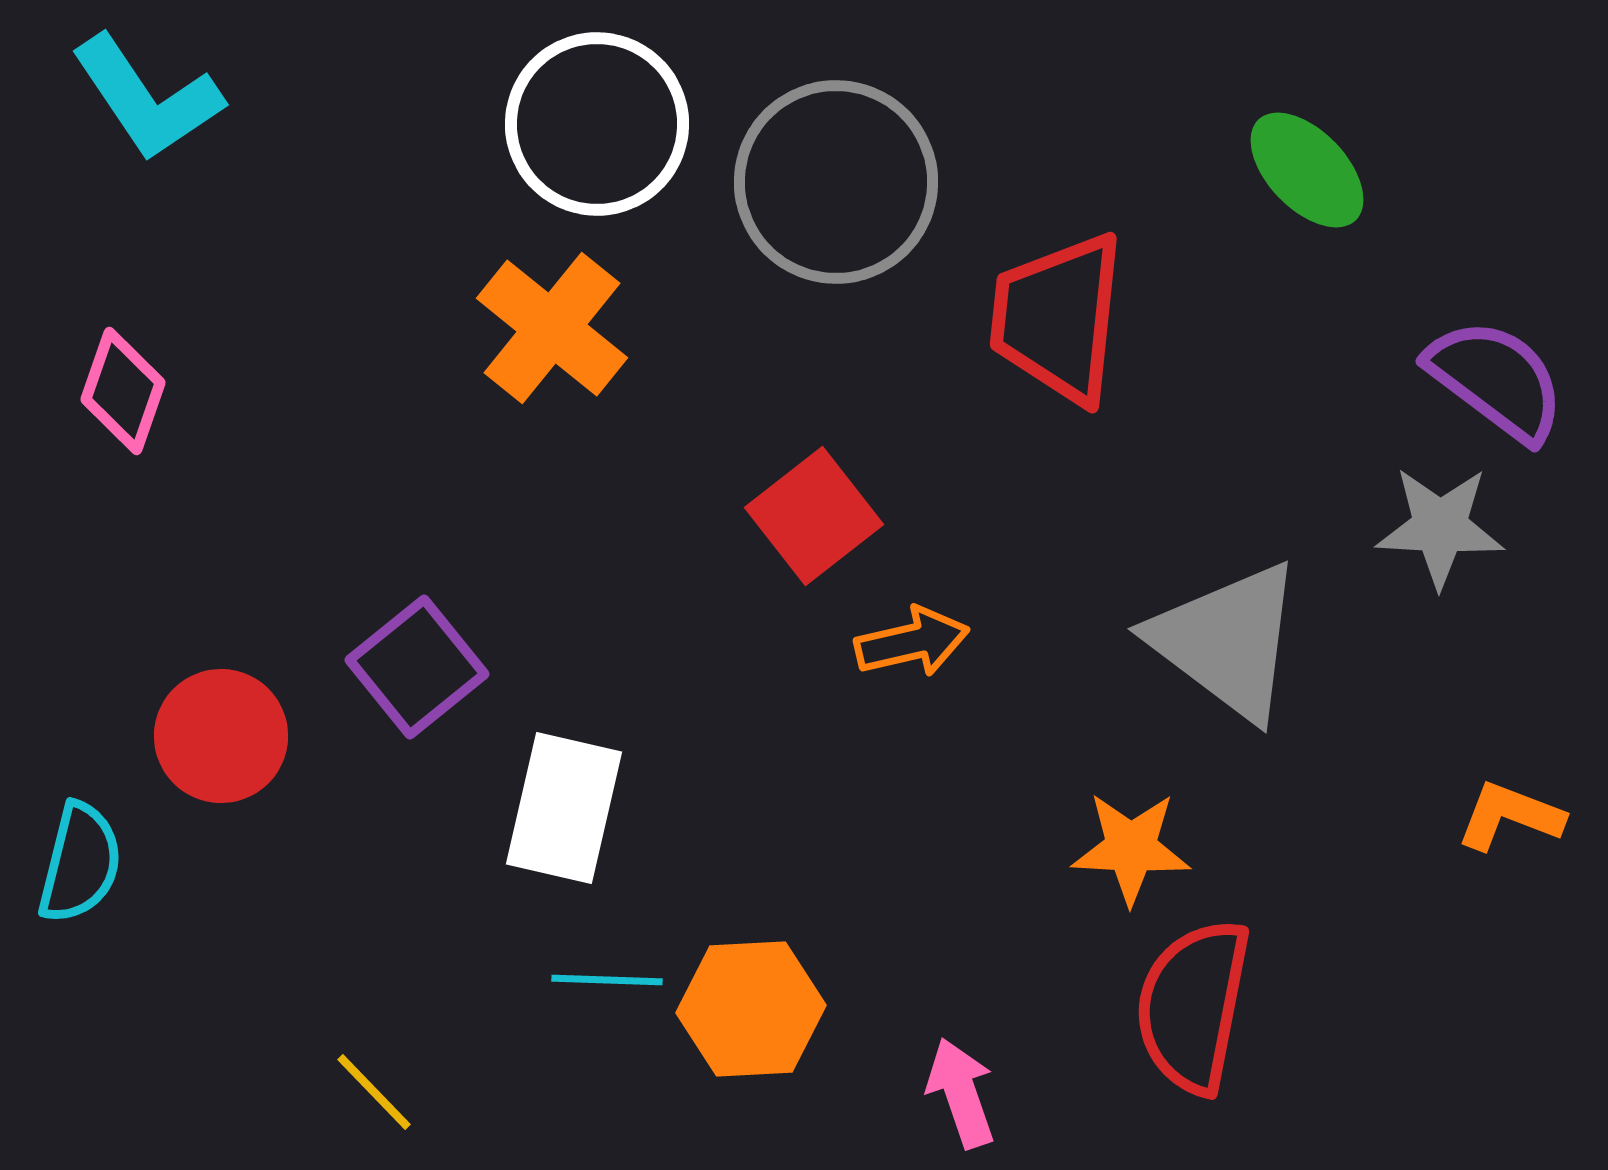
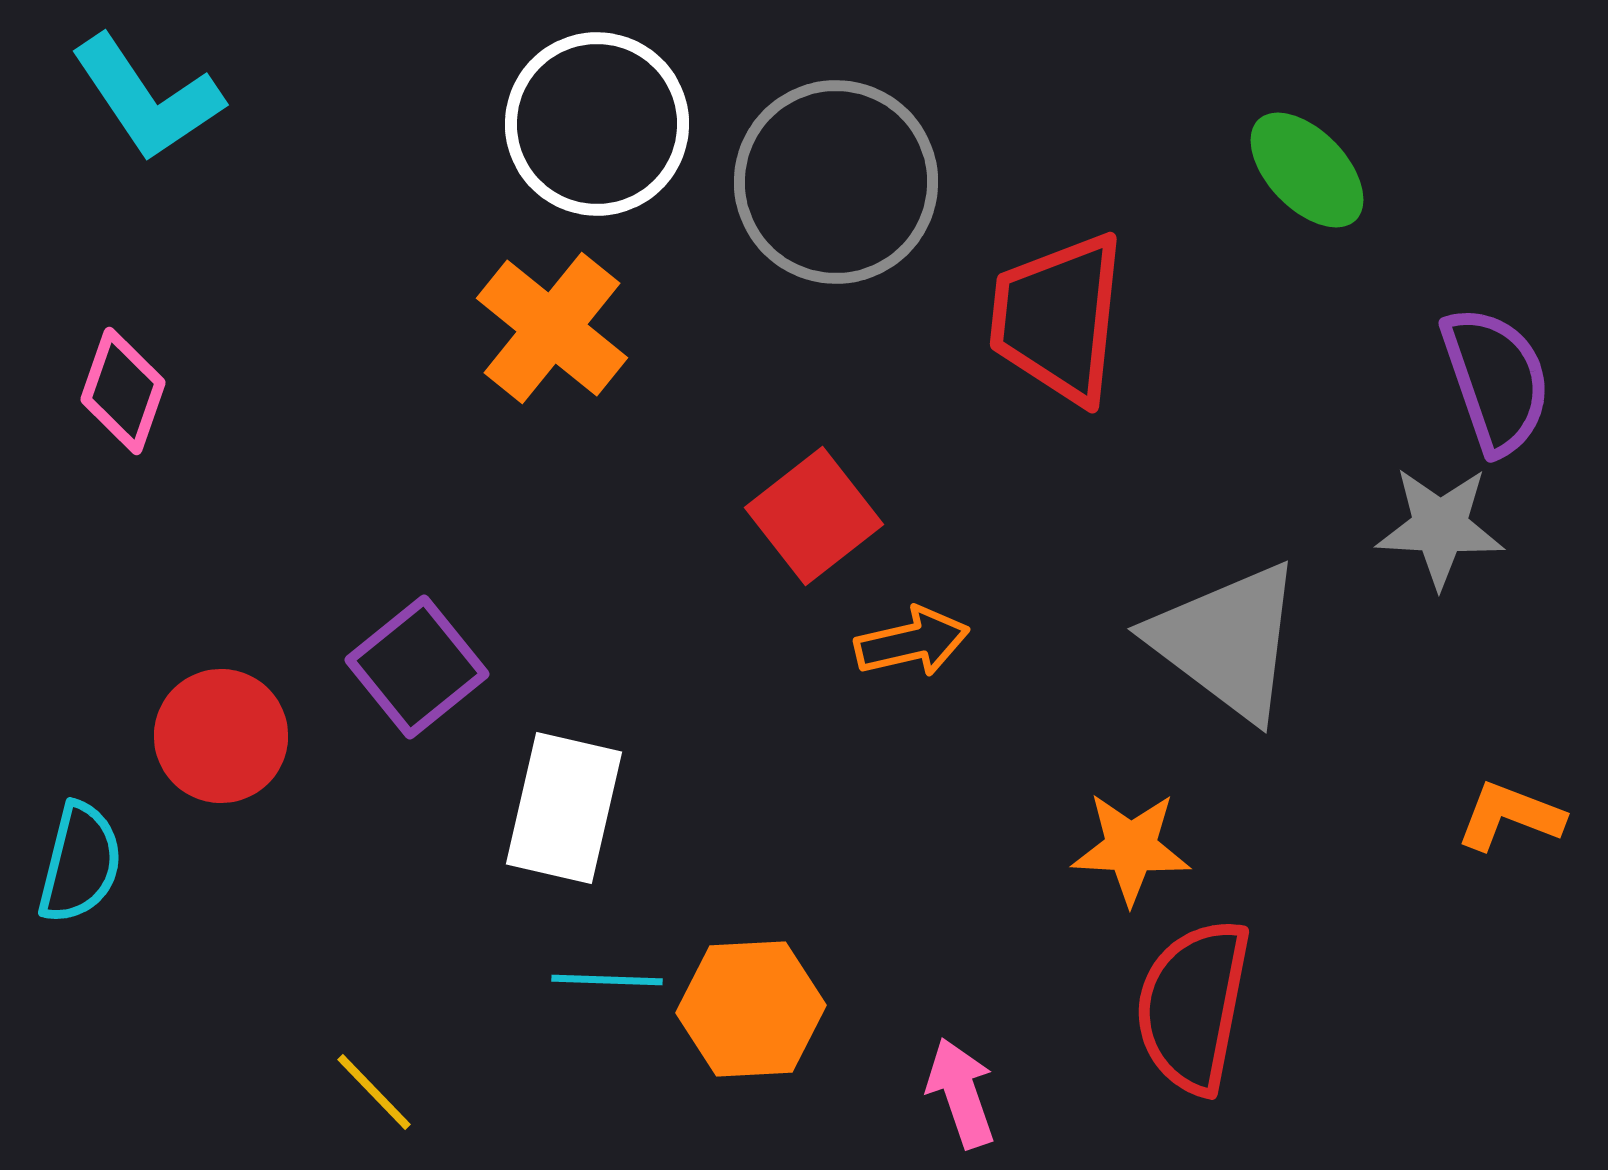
purple semicircle: rotated 34 degrees clockwise
